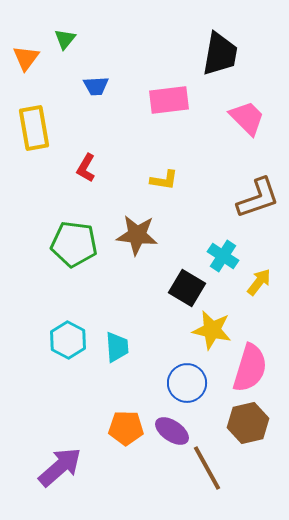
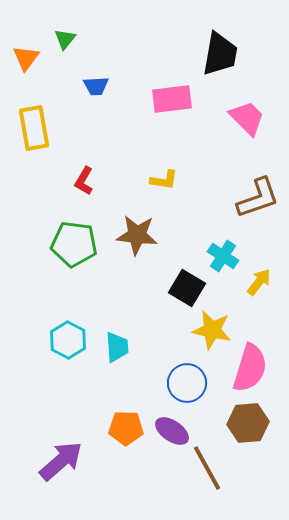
pink rectangle: moved 3 px right, 1 px up
red L-shape: moved 2 px left, 13 px down
brown hexagon: rotated 9 degrees clockwise
purple arrow: moved 1 px right, 6 px up
